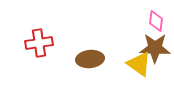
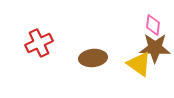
pink diamond: moved 3 px left, 4 px down
red cross: rotated 16 degrees counterclockwise
brown ellipse: moved 3 px right, 1 px up
